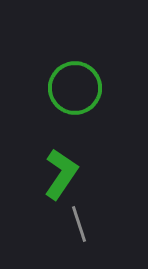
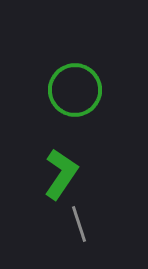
green circle: moved 2 px down
